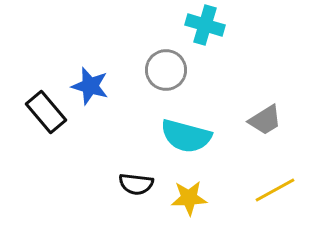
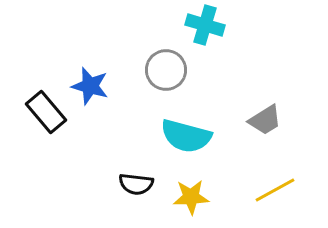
yellow star: moved 2 px right, 1 px up
